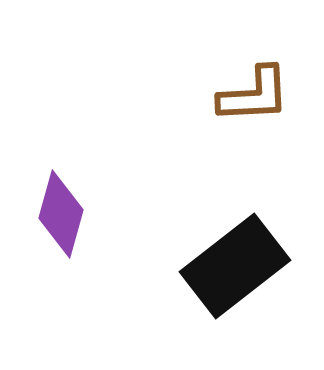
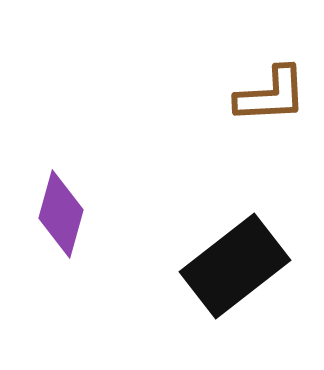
brown L-shape: moved 17 px right
